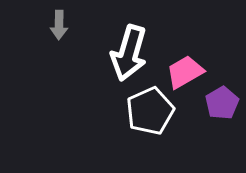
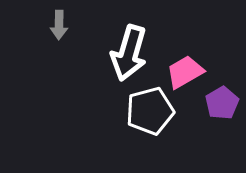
white pentagon: rotated 9 degrees clockwise
